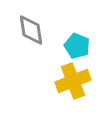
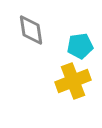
cyan pentagon: moved 3 px right; rotated 30 degrees counterclockwise
